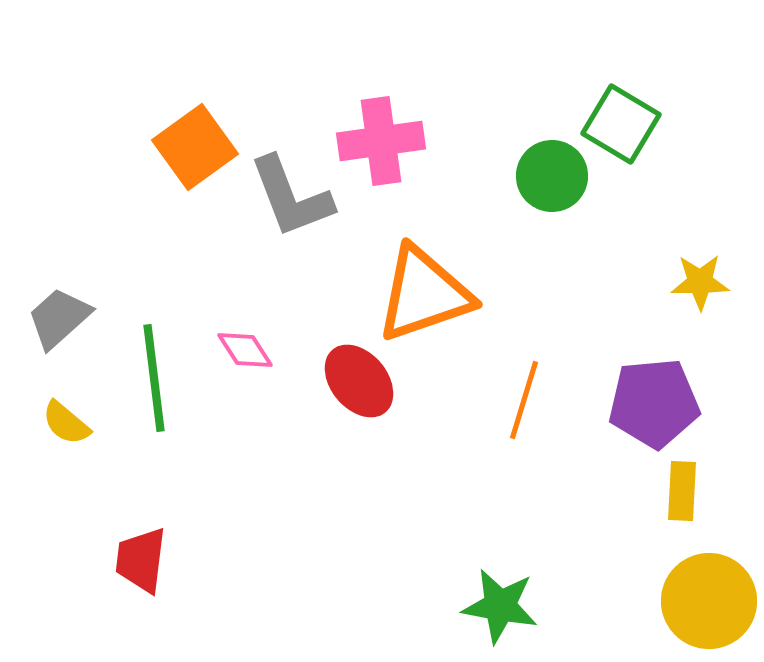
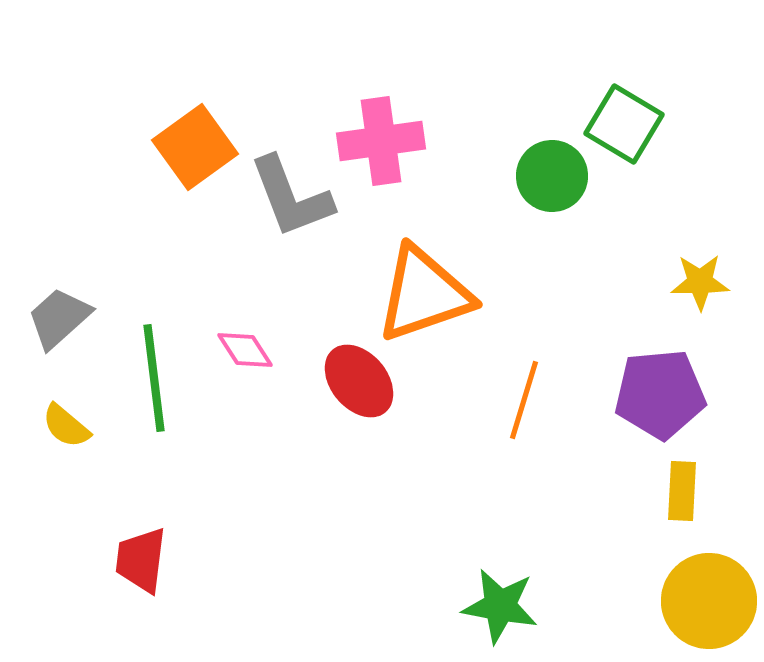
green square: moved 3 px right
purple pentagon: moved 6 px right, 9 px up
yellow semicircle: moved 3 px down
